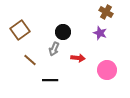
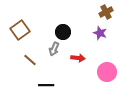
brown cross: rotated 32 degrees clockwise
pink circle: moved 2 px down
black line: moved 4 px left, 5 px down
